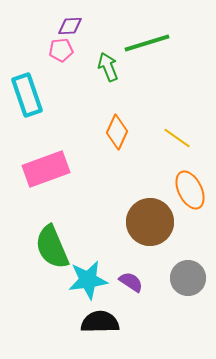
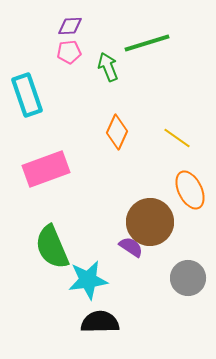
pink pentagon: moved 8 px right, 2 px down
purple semicircle: moved 35 px up
